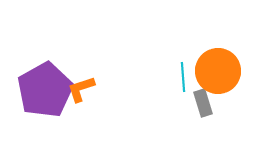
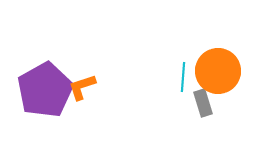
cyan line: rotated 8 degrees clockwise
orange L-shape: moved 1 px right, 2 px up
